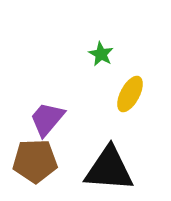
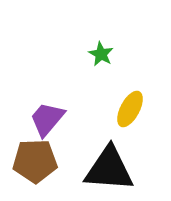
yellow ellipse: moved 15 px down
